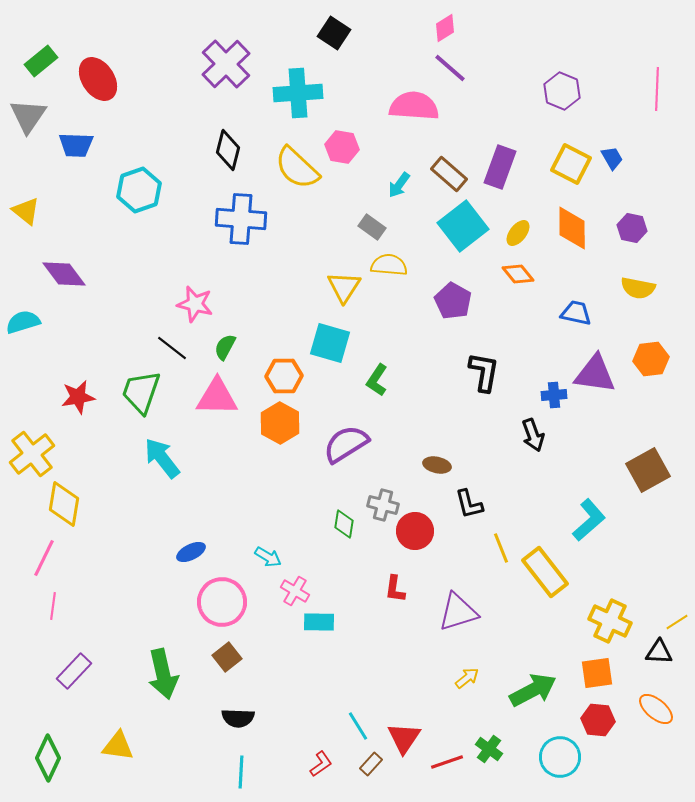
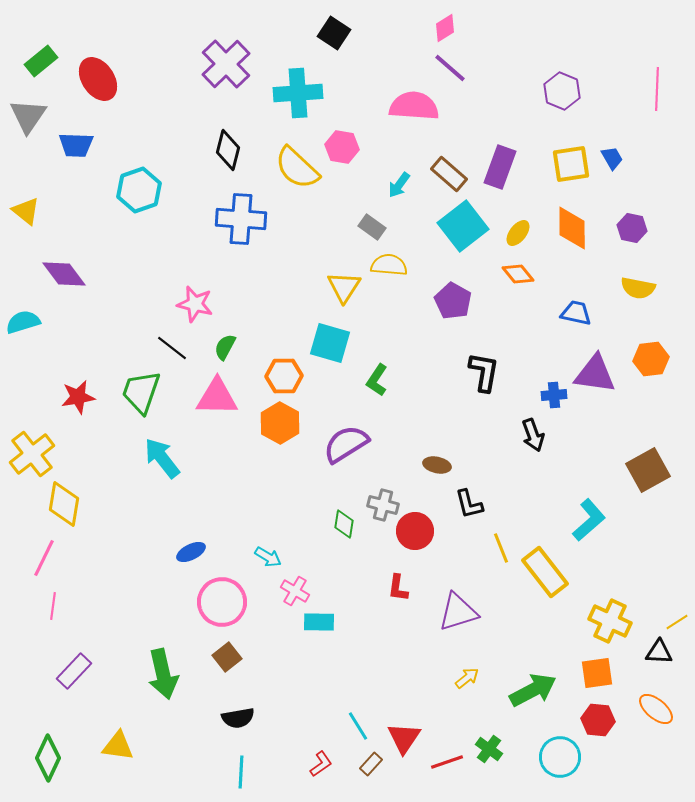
yellow square at (571, 164): rotated 36 degrees counterclockwise
red L-shape at (395, 589): moved 3 px right, 1 px up
black semicircle at (238, 718): rotated 12 degrees counterclockwise
